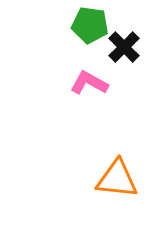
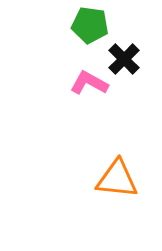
black cross: moved 12 px down
